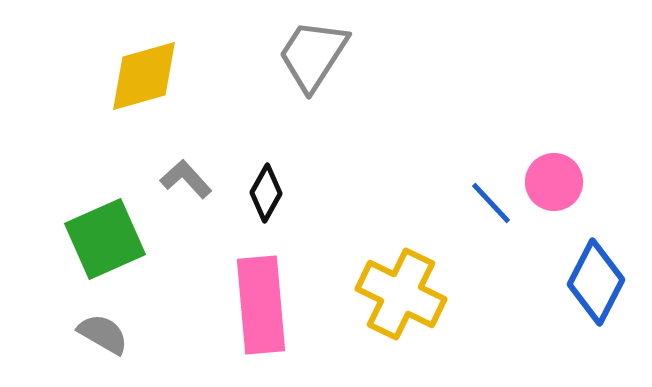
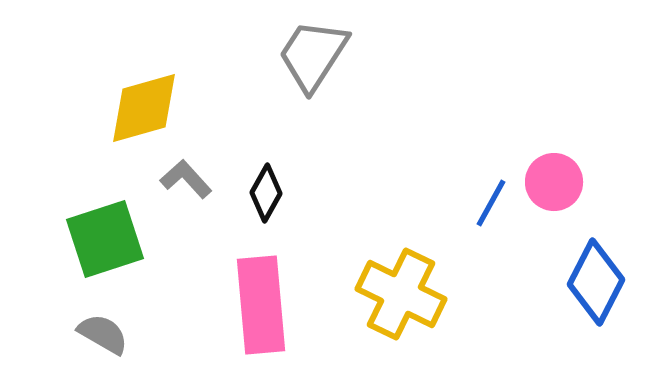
yellow diamond: moved 32 px down
blue line: rotated 72 degrees clockwise
green square: rotated 6 degrees clockwise
